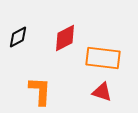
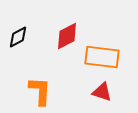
red diamond: moved 2 px right, 2 px up
orange rectangle: moved 1 px left, 1 px up
